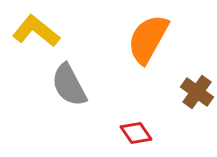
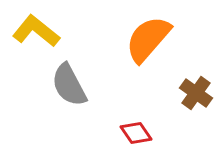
orange semicircle: rotated 12 degrees clockwise
brown cross: moved 1 px left, 1 px down
